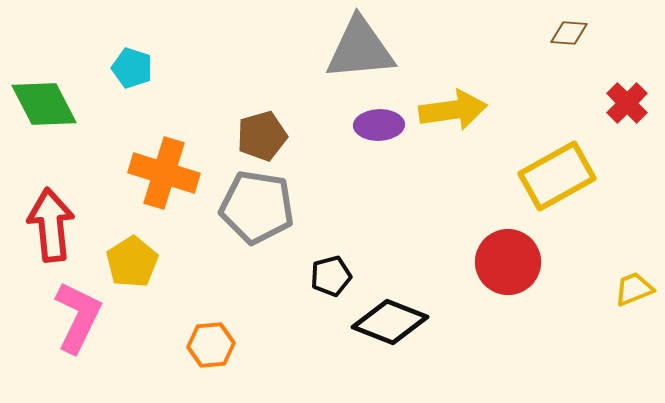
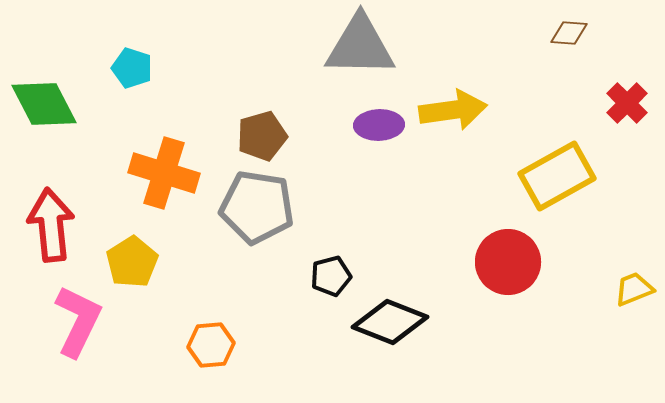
gray triangle: moved 3 px up; rotated 6 degrees clockwise
pink L-shape: moved 4 px down
